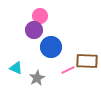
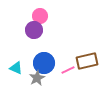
blue circle: moved 7 px left, 16 px down
brown rectangle: rotated 15 degrees counterclockwise
